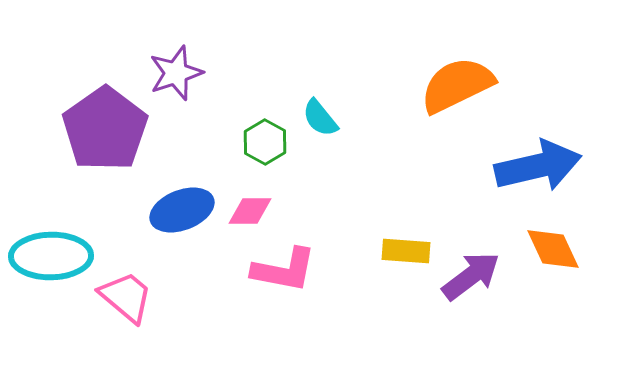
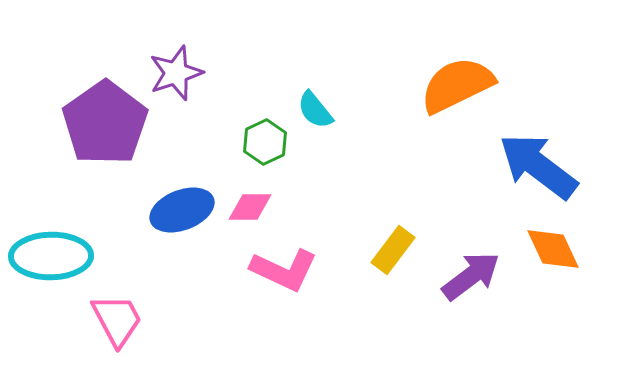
cyan semicircle: moved 5 px left, 8 px up
purple pentagon: moved 6 px up
green hexagon: rotated 6 degrees clockwise
blue arrow: rotated 130 degrees counterclockwise
pink diamond: moved 4 px up
yellow rectangle: moved 13 px left, 1 px up; rotated 57 degrees counterclockwise
pink L-shape: rotated 14 degrees clockwise
pink trapezoid: moved 9 px left, 23 px down; rotated 22 degrees clockwise
